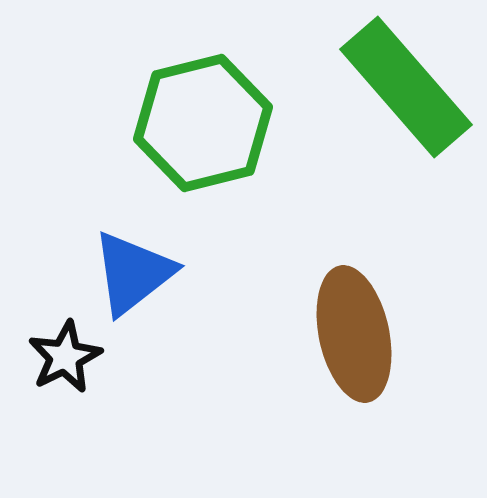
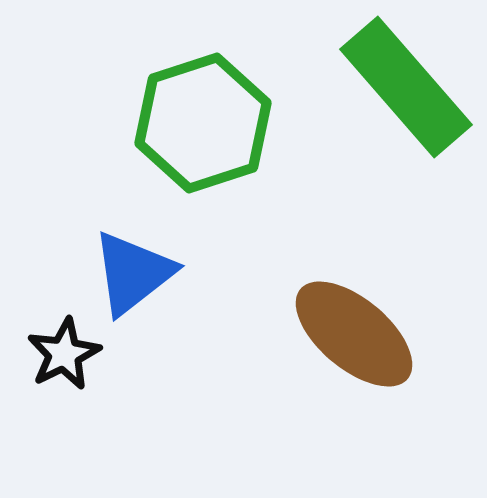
green hexagon: rotated 4 degrees counterclockwise
brown ellipse: rotated 38 degrees counterclockwise
black star: moved 1 px left, 3 px up
